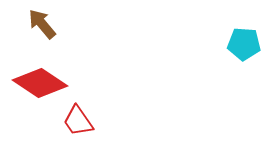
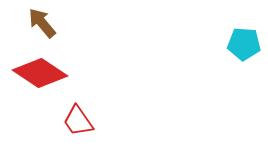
brown arrow: moved 1 px up
red diamond: moved 10 px up
